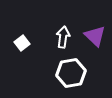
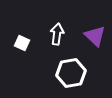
white arrow: moved 6 px left, 3 px up
white square: rotated 28 degrees counterclockwise
